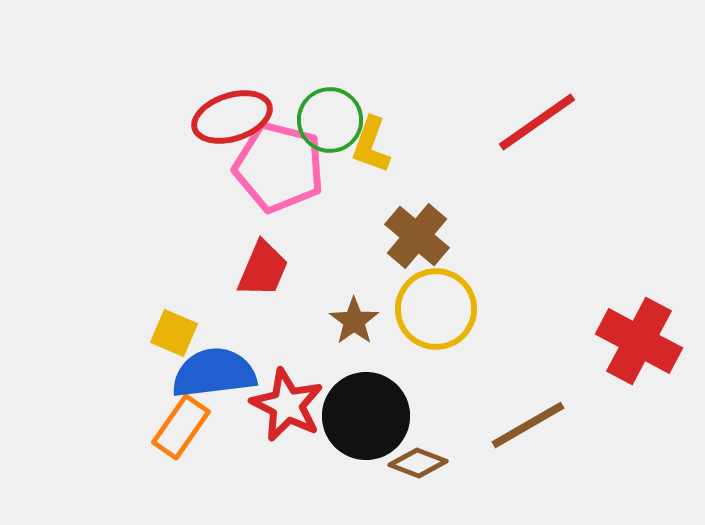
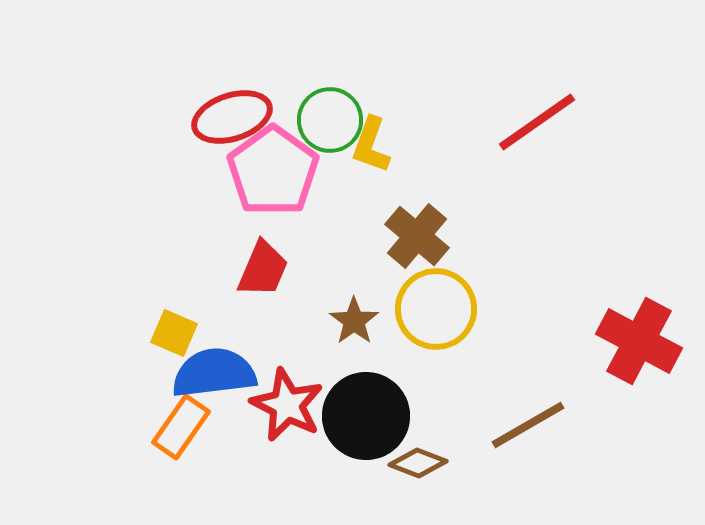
pink pentagon: moved 6 px left, 4 px down; rotated 22 degrees clockwise
